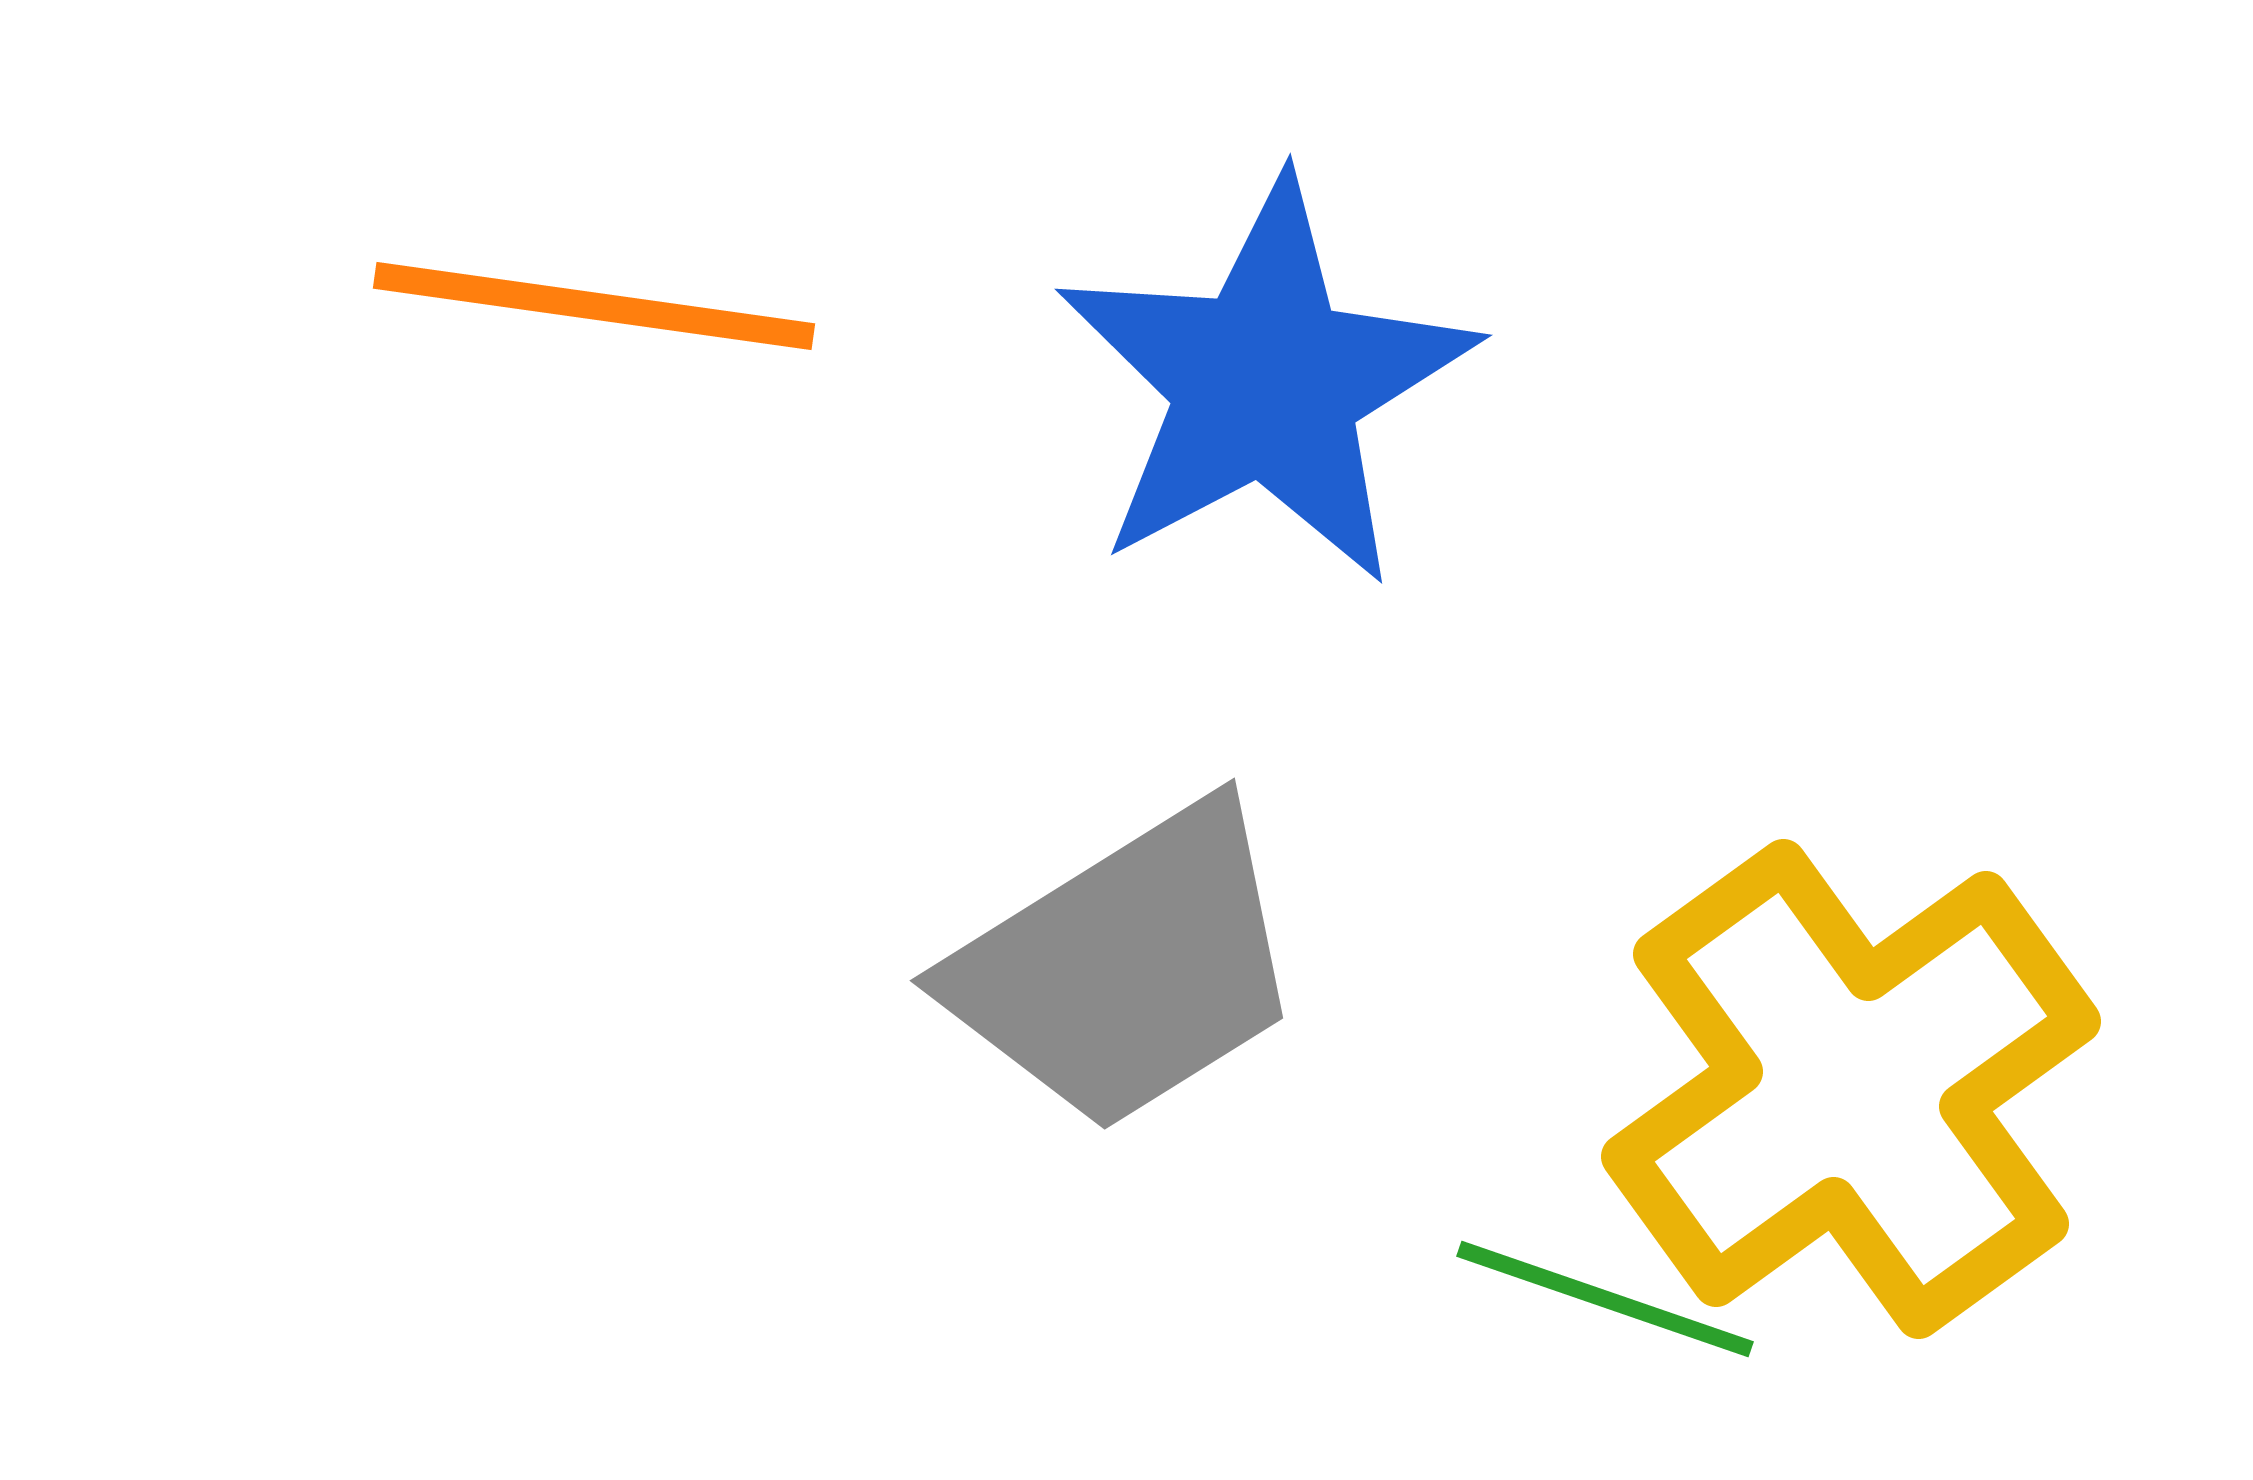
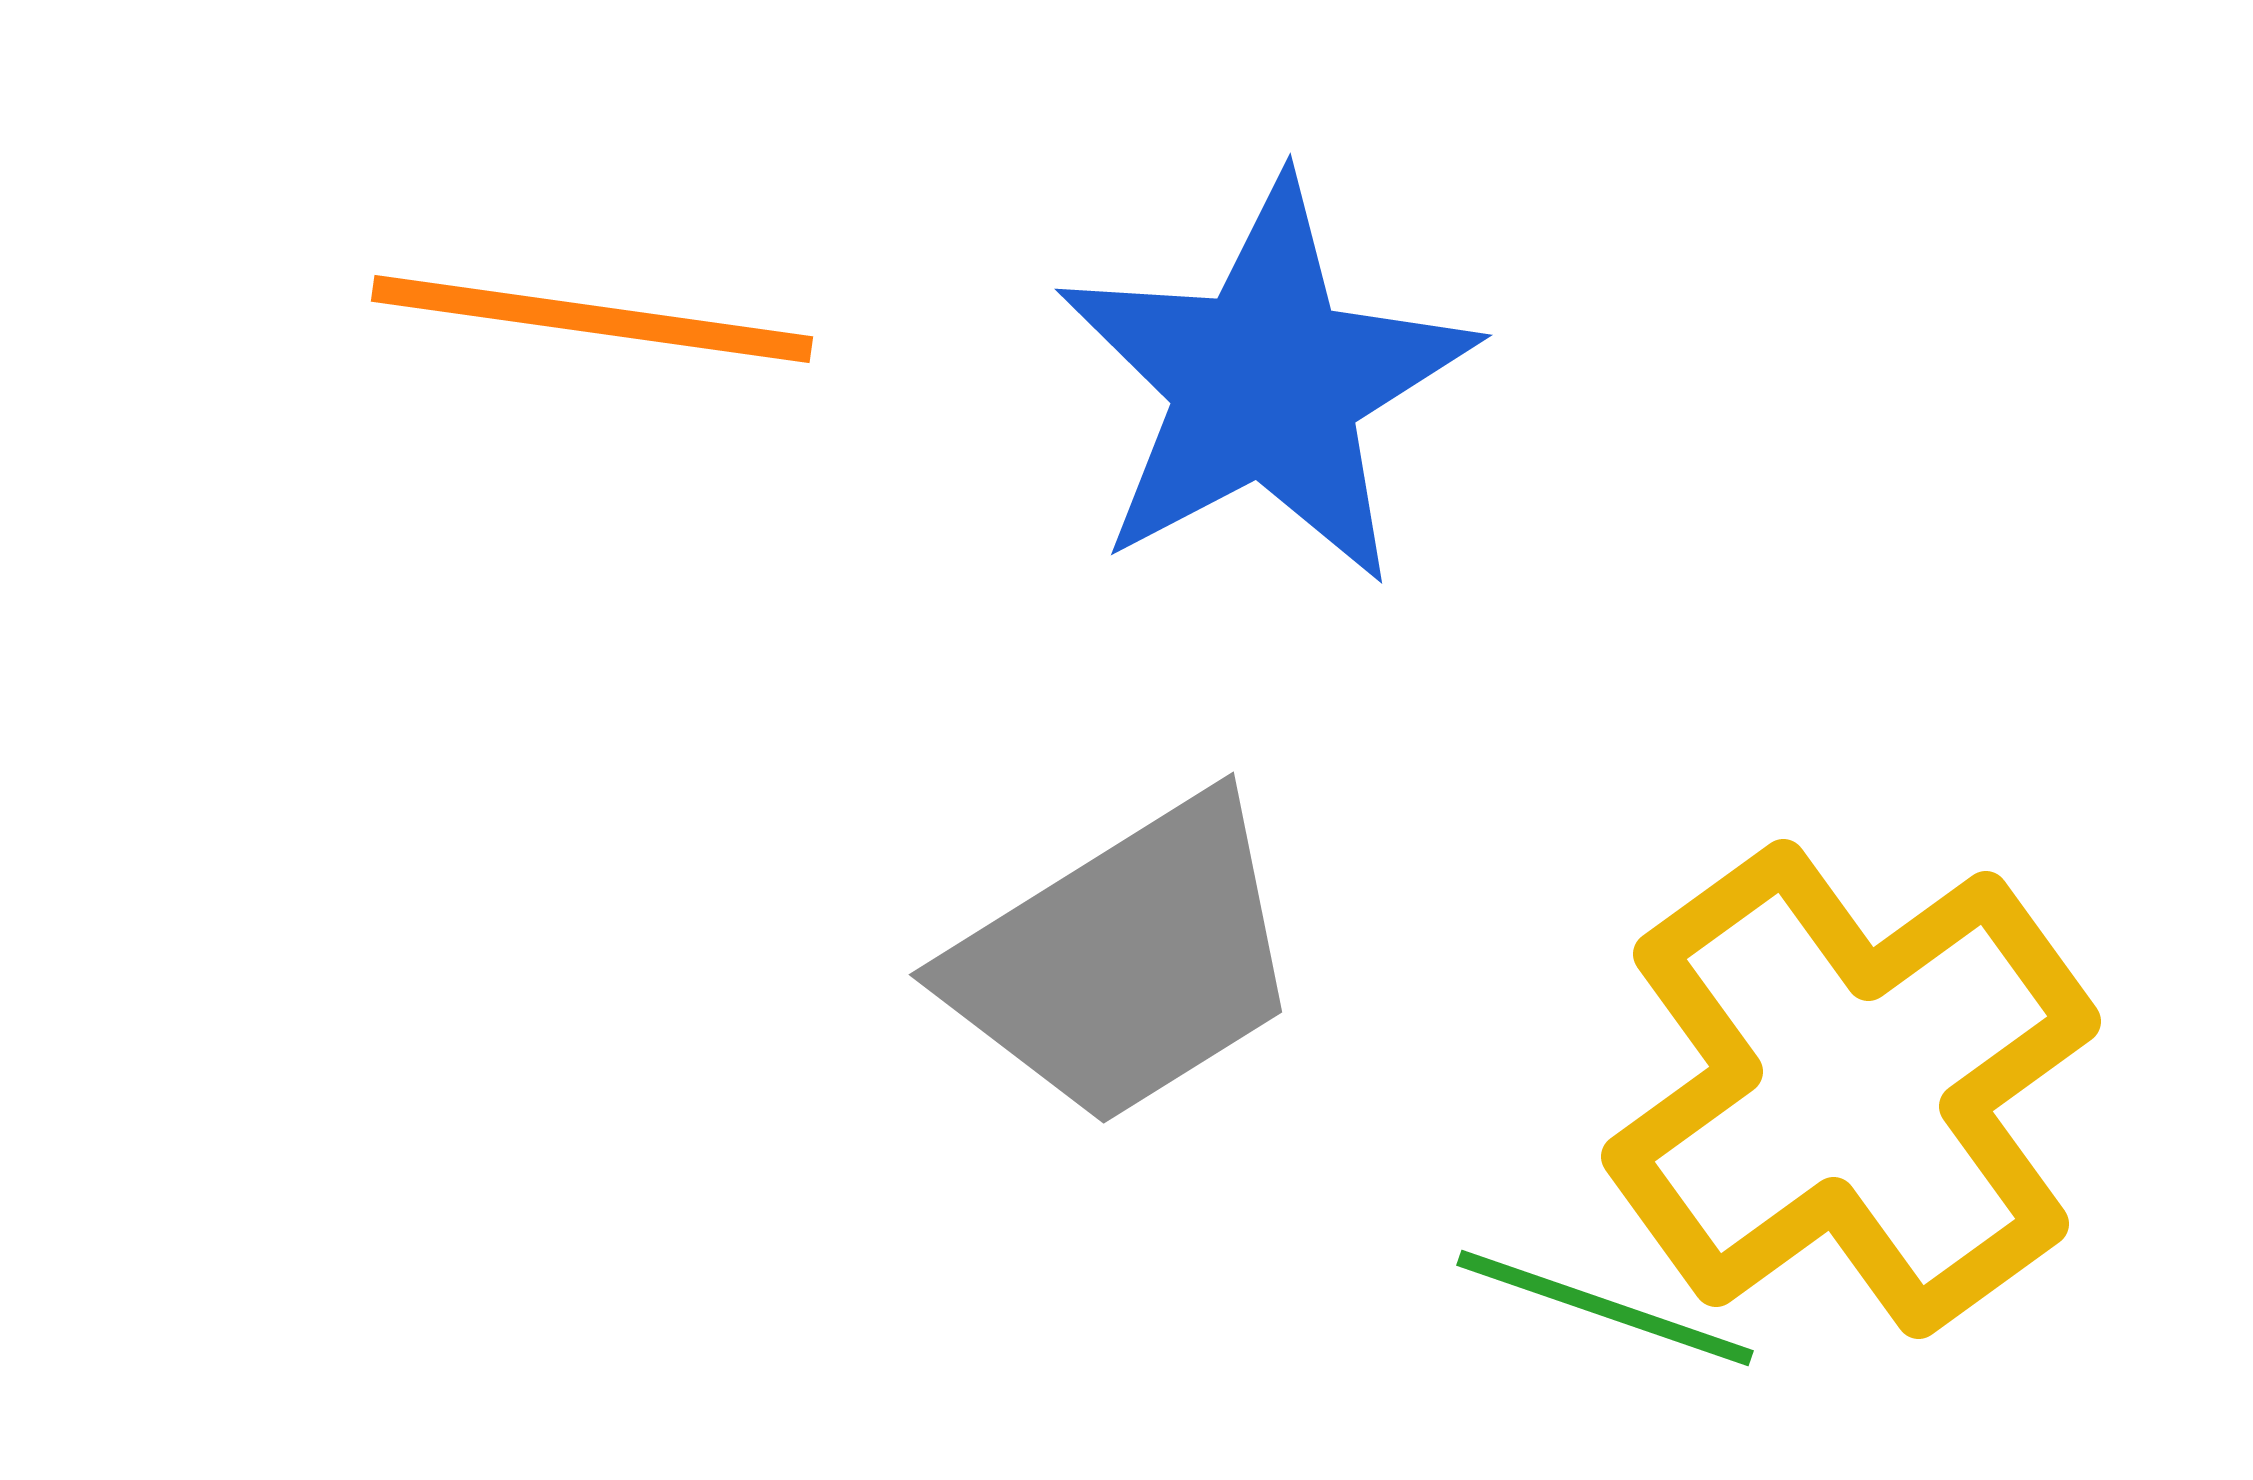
orange line: moved 2 px left, 13 px down
gray trapezoid: moved 1 px left, 6 px up
green line: moved 9 px down
